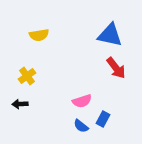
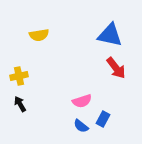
yellow cross: moved 8 px left; rotated 24 degrees clockwise
black arrow: rotated 63 degrees clockwise
